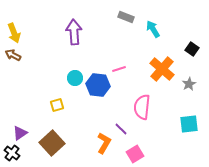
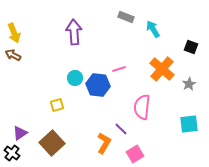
black square: moved 1 px left, 2 px up; rotated 16 degrees counterclockwise
